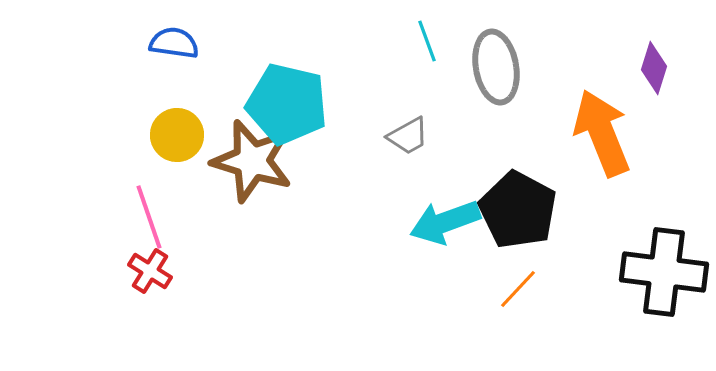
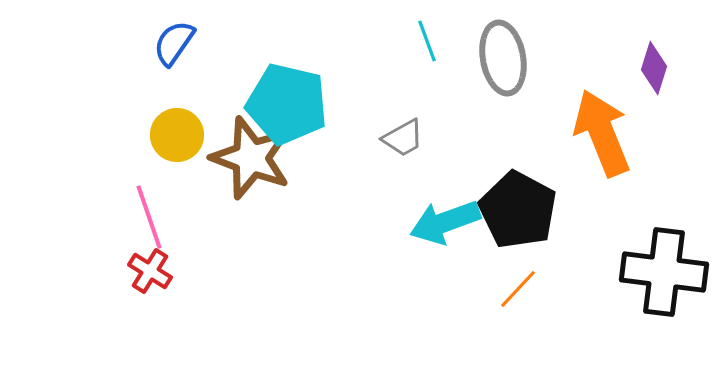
blue semicircle: rotated 63 degrees counterclockwise
gray ellipse: moved 7 px right, 9 px up
gray trapezoid: moved 5 px left, 2 px down
brown star: moved 1 px left, 3 px up; rotated 4 degrees clockwise
